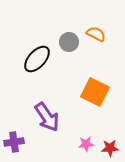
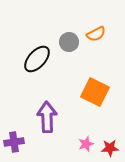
orange semicircle: rotated 126 degrees clockwise
purple arrow: rotated 148 degrees counterclockwise
pink star: rotated 14 degrees counterclockwise
